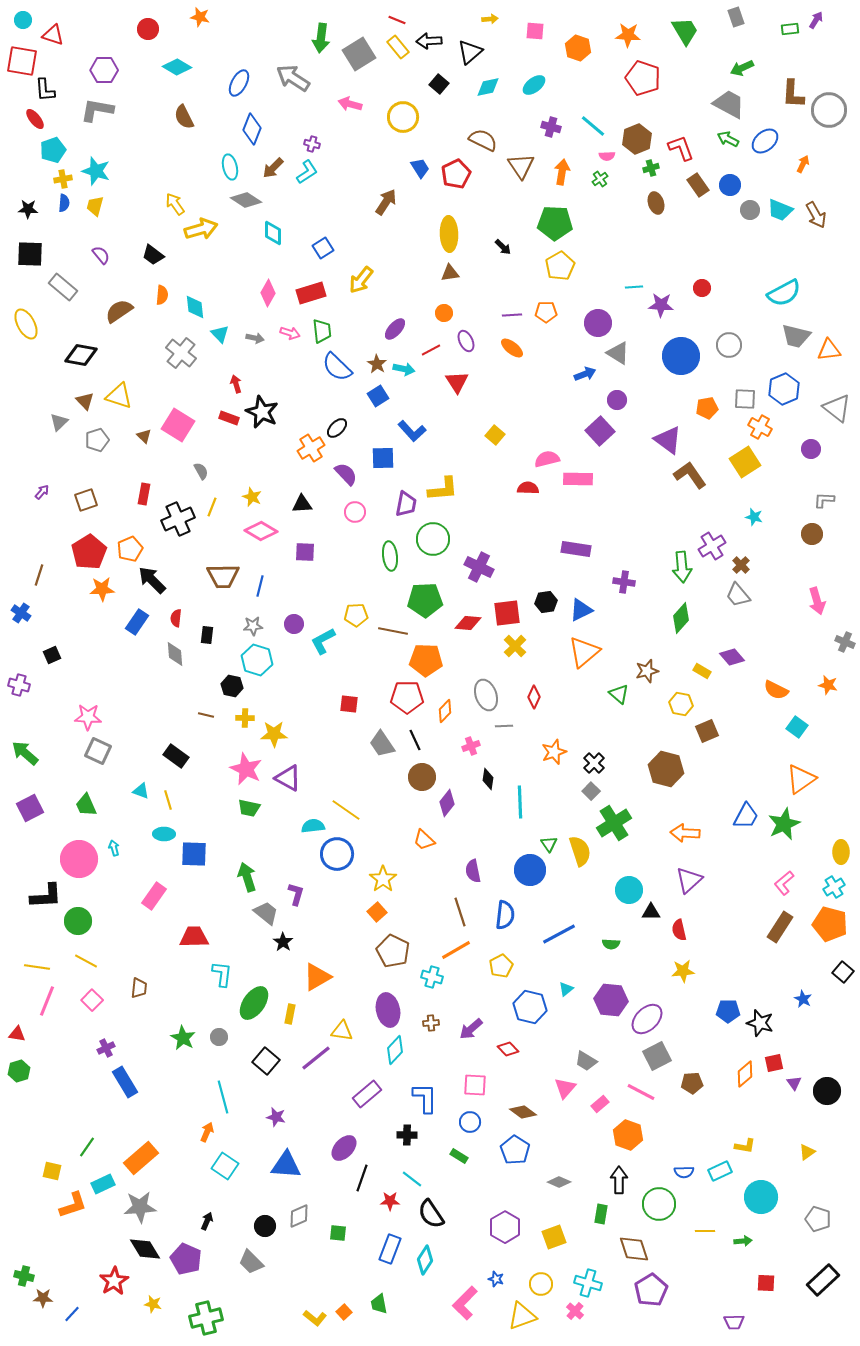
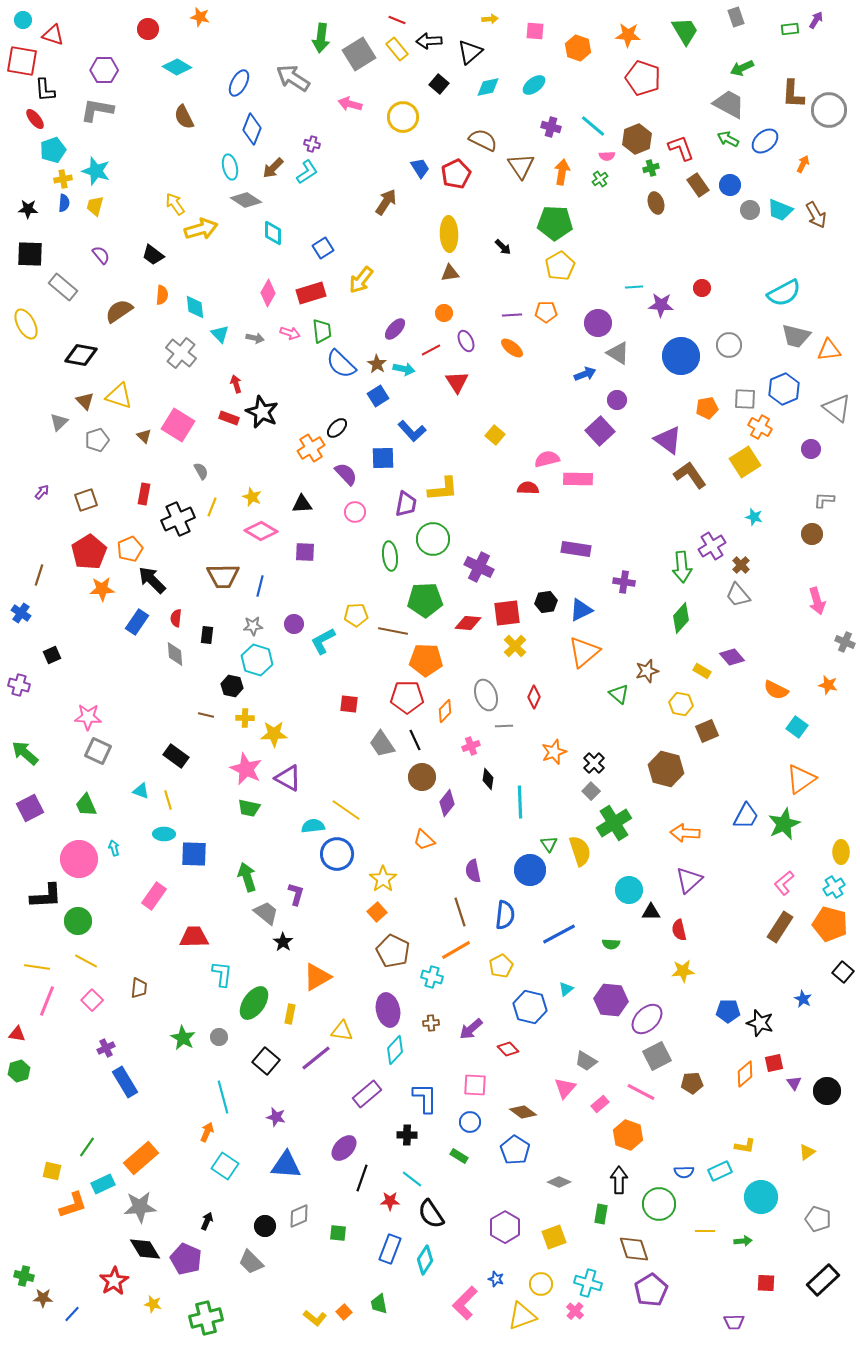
yellow rectangle at (398, 47): moved 1 px left, 2 px down
blue semicircle at (337, 367): moved 4 px right, 3 px up
